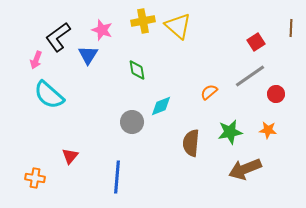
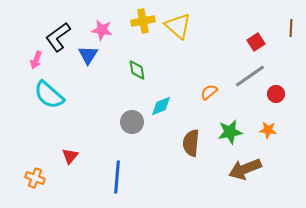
pink star: rotated 10 degrees counterclockwise
orange cross: rotated 12 degrees clockwise
